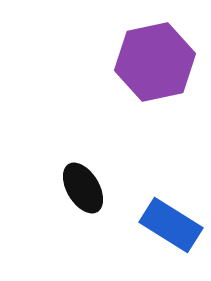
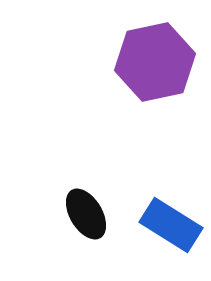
black ellipse: moved 3 px right, 26 px down
